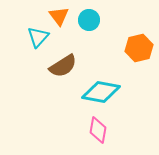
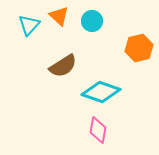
orange triangle: rotated 10 degrees counterclockwise
cyan circle: moved 3 px right, 1 px down
cyan triangle: moved 9 px left, 12 px up
cyan diamond: rotated 9 degrees clockwise
